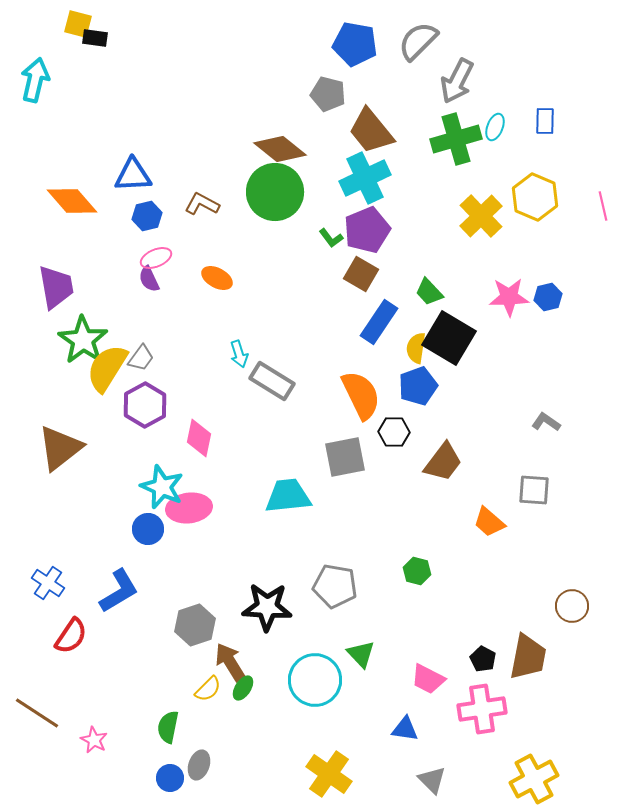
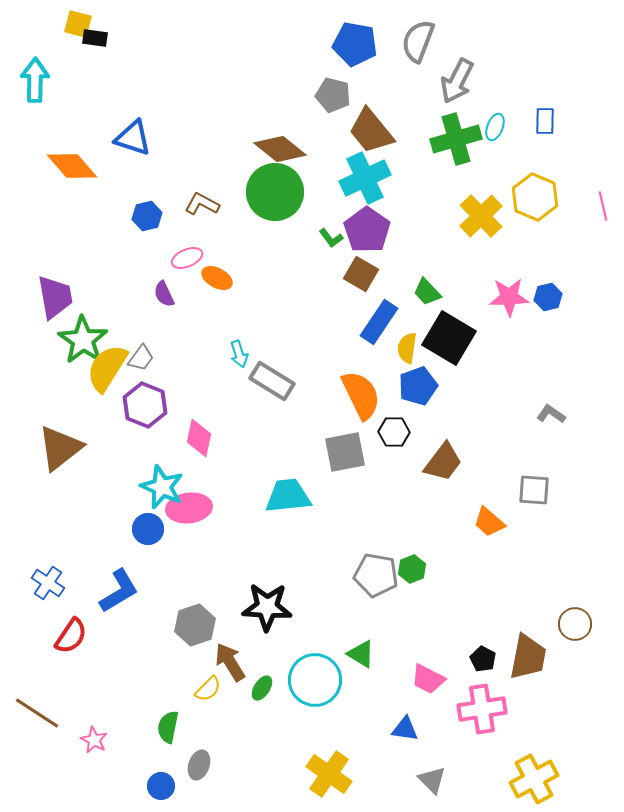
gray semicircle at (418, 41): rotated 24 degrees counterclockwise
cyan arrow at (35, 80): rotated 12 degrees counterclockwise
gray pentagon at (328, 94): moved 5 px right, 1 px down
blue triangle at (133, 175): moved 37 px up; rotated 21 degrees clockwise
orange diamond at (72, 201): moved 35 px up
purple pentagon at (367, 230): rotated 15 degrees counterclockwise
pink ellipse at (156, 258): moved 31 px right
purple semicircle at (149, 279): moved 15 px right, 15 px down
purple trapezoid at (56, 287): moved 1 px left, 10 px down
green trapezoid at (429, 292): moved 2 px left
yellow semicircle at (416, 348): moved 9 px left
purple hexagon at (145, 405): rotated 9 degrees counterclockwise
gray L-shape at (546, 422): moved 5 px right, 8 px up
gray square at (345, 457): moved 5 px up
green hexagon at (417, 571): moved 5 px left, 2 px up; rotated 24 degrees clockwise
gray pentagon at (335, 586): moved 41 px right, 11 px up
brown circle at (572, 606): moved 3 px right, 18 px down
green triangle at (361, 654): rotated 16 degrees counterclockwise
green ellipse at (243, 688): moved 19 px right
blue circle at (170, 778): moved 9 px left, 8 px down
